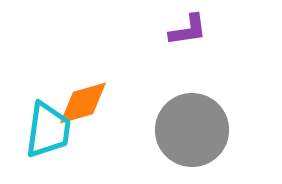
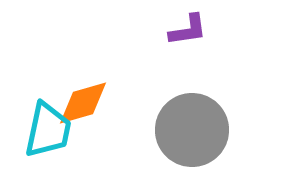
cyan trapezoid: rotated 4 degrees clockwise
